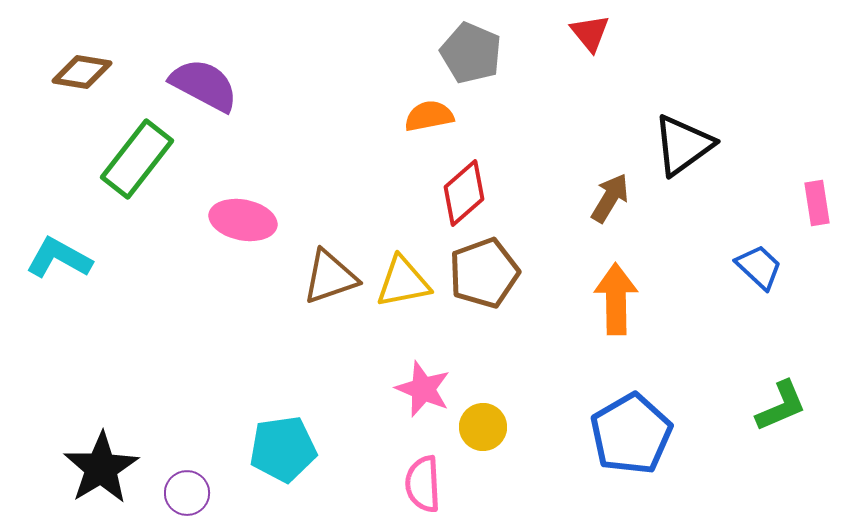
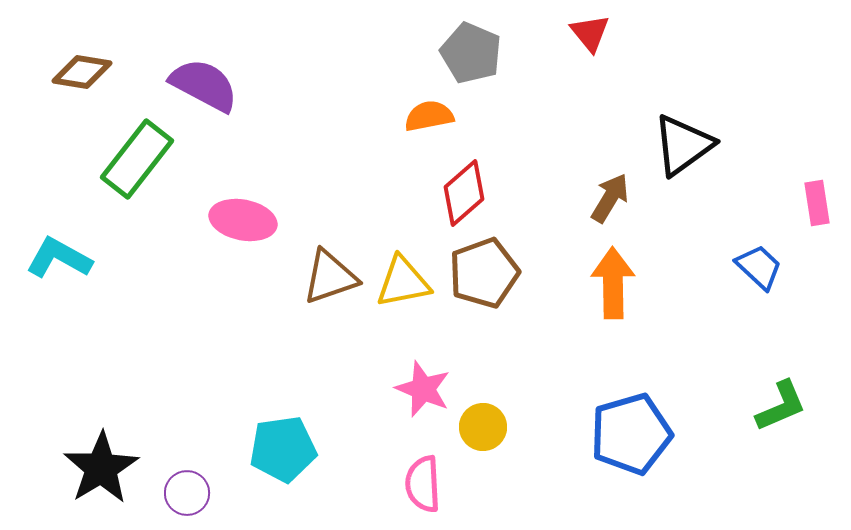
orange arrow: moved 3 px left, 16 px up
blue pentagon: rotated 14 degrees clockwise
